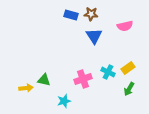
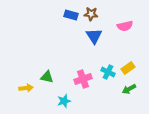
green triangle: moved 3 px right, 3 px up
green arrow: rotated 32 degrees clockwise
